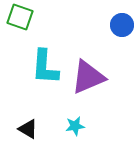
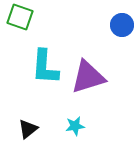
purple triangle: rotated 6 degrees clockwise
black triangle: rotated 50 degrees clockwise
